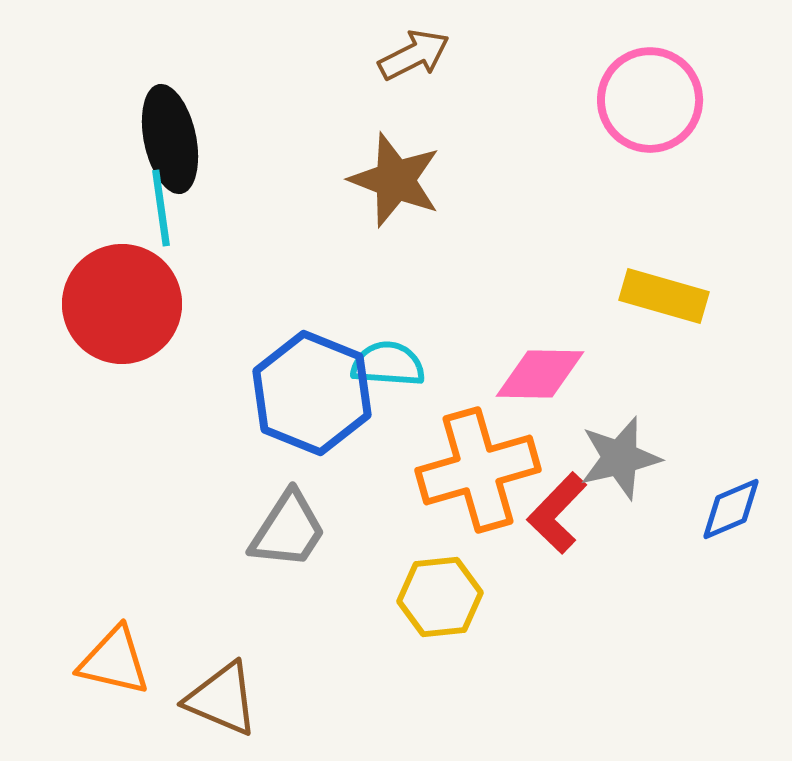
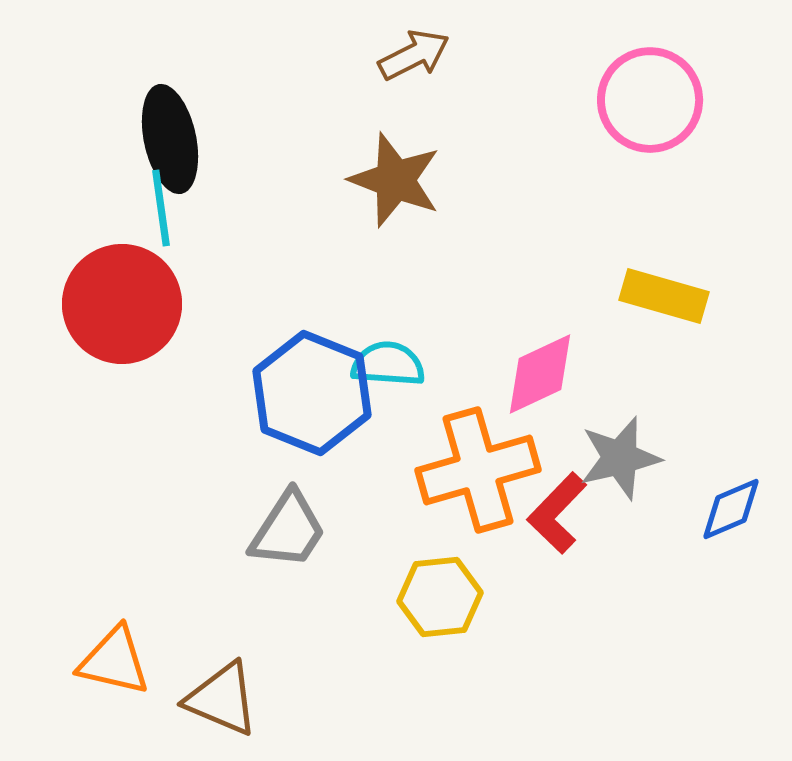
pink diamond: rotated 26 degrees counterclockwise
